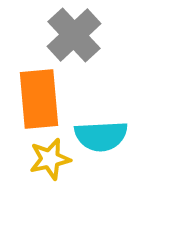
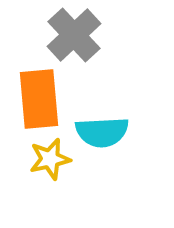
cyan semicircle: moved 1 px right, 4 px up
